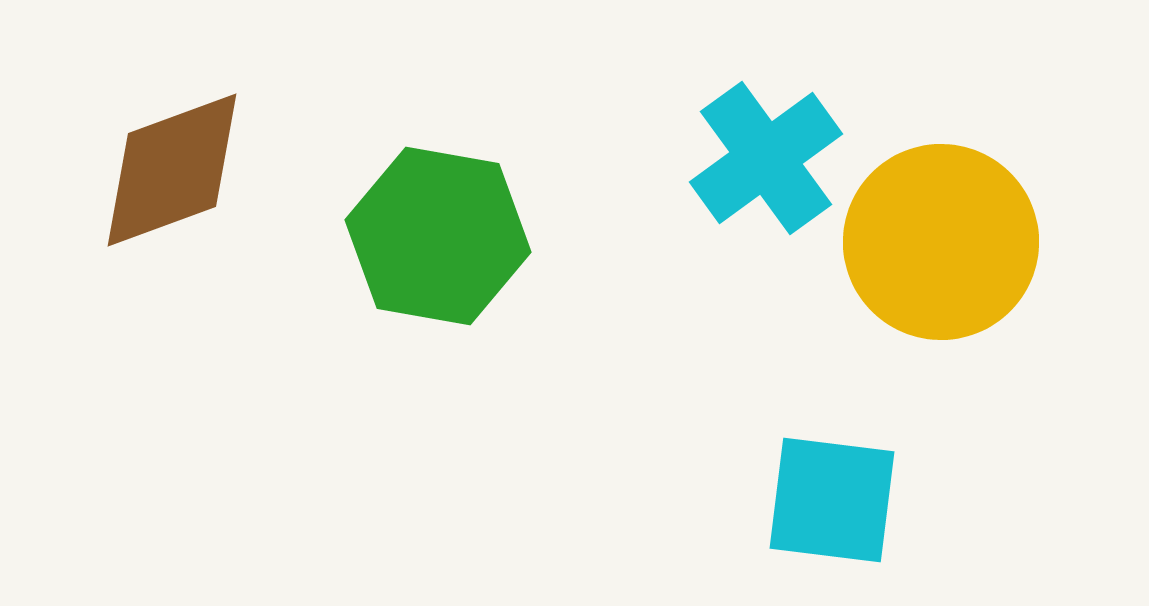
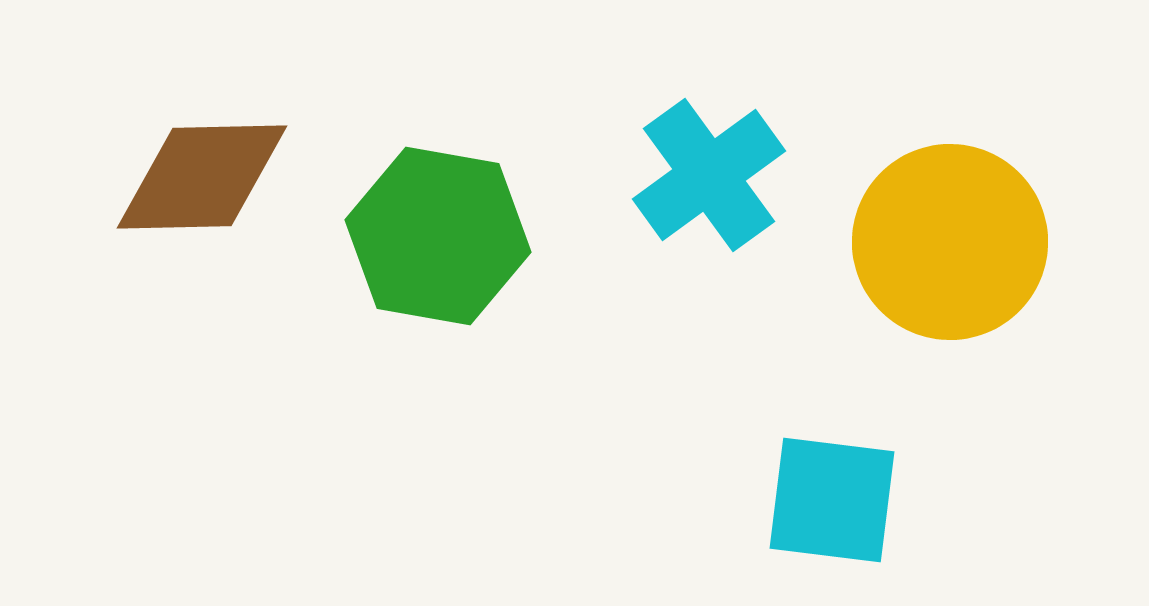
cyan cross: moved 57 px left, 17 px down
brown diamond: moved 30 px right, 7 px down; rotated 19 degrees clockwise
yellow circle: moved 9 px right
